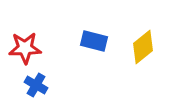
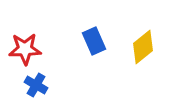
blue rectangle: rotated 52 degrees clockwise
red star: moved 1 px down
